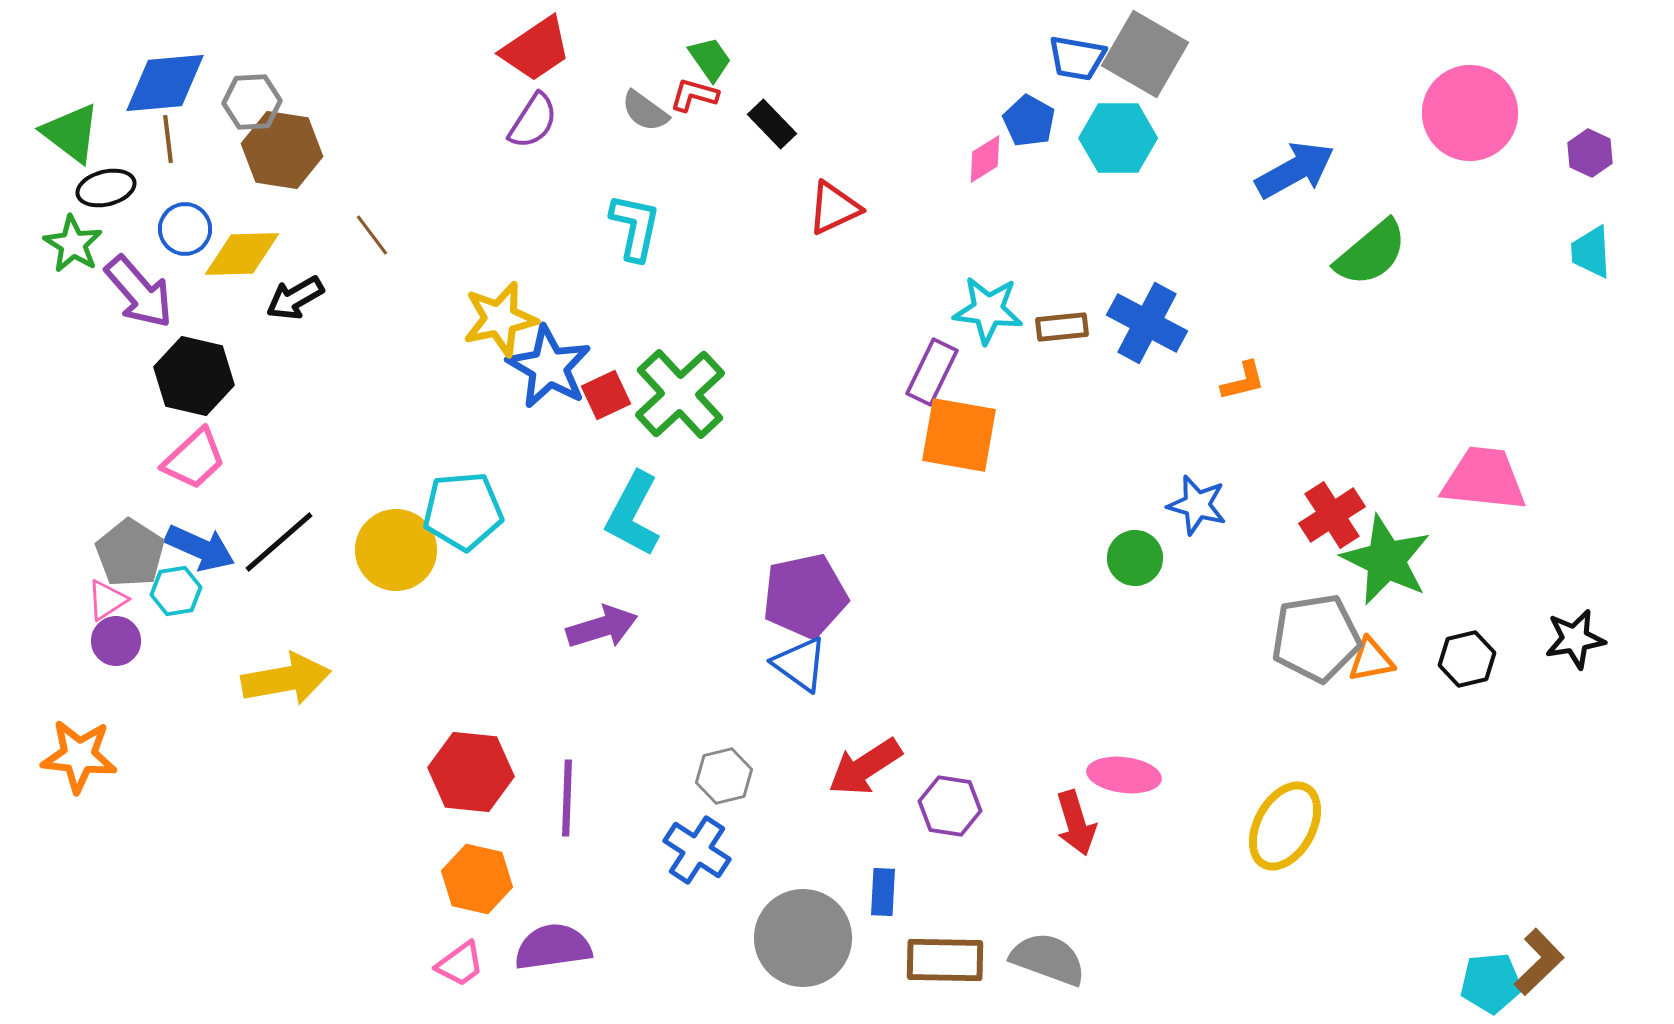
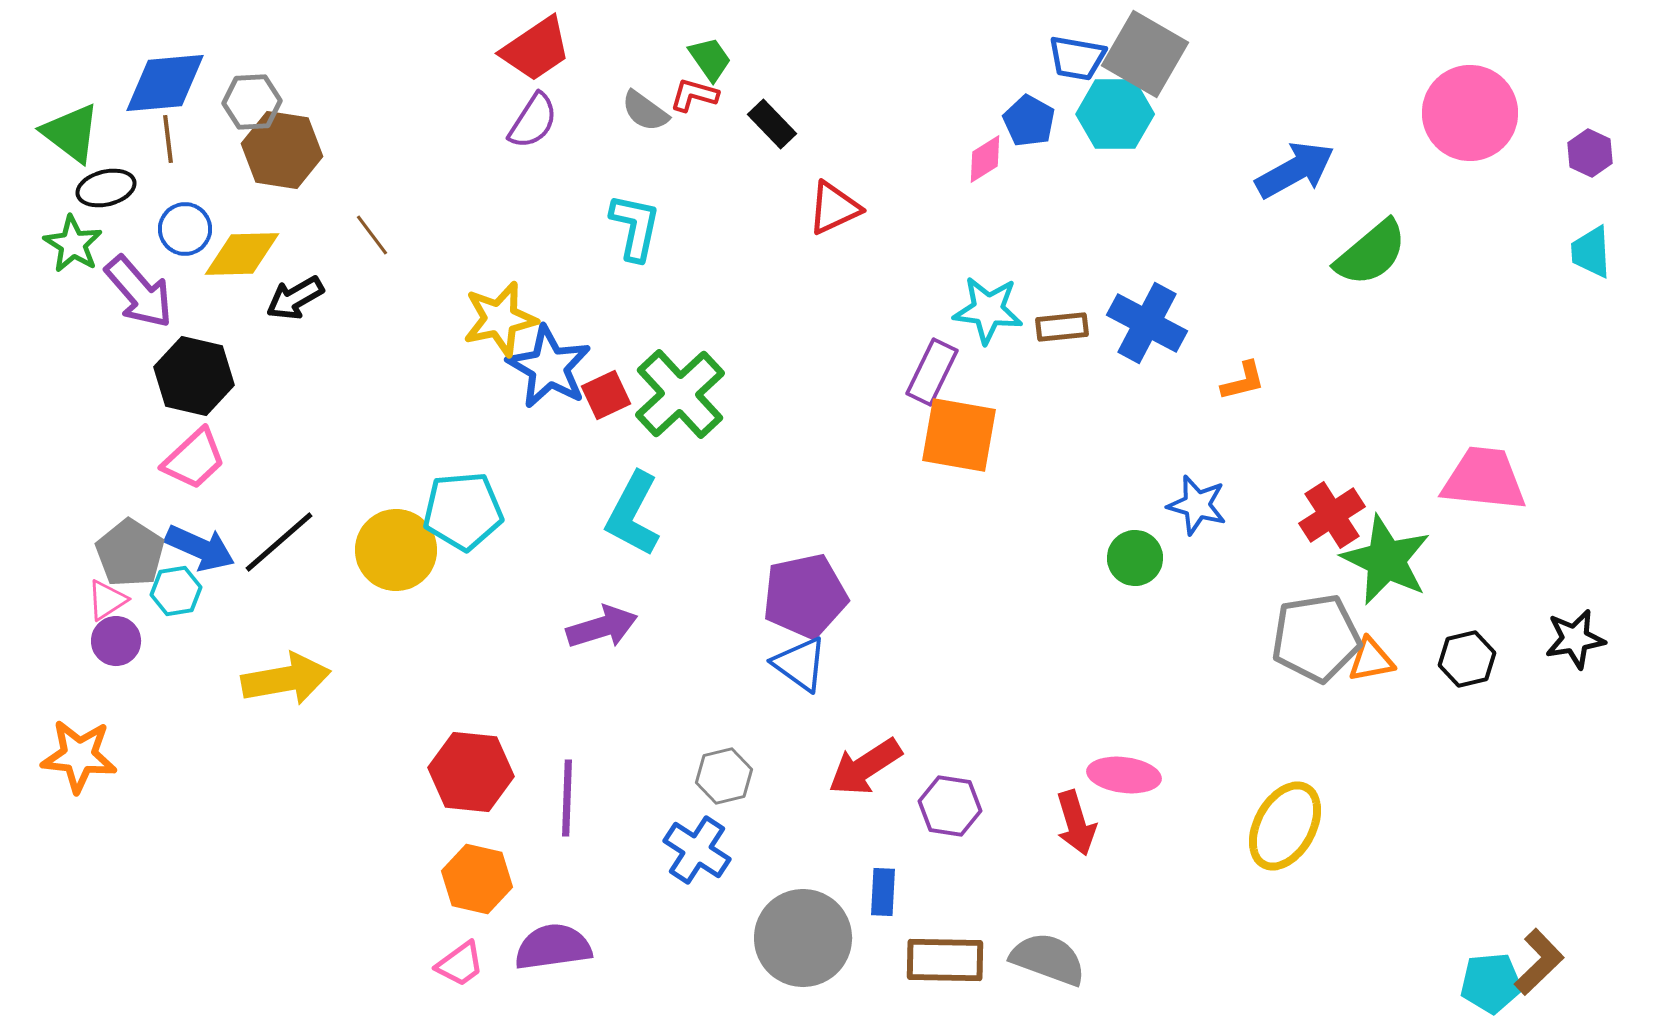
cyan hexagon at (1118, 138): moved 3 px left, 24 px up
